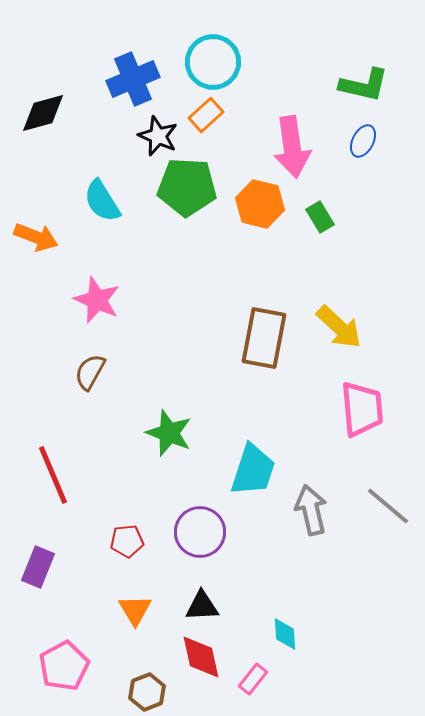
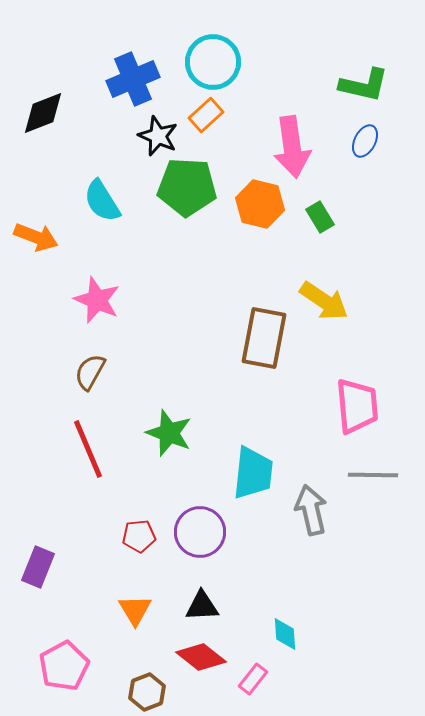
black diamond: rotated 6 degrees counterclockwise
blue ellipse: moved 2 px right
yellow arrow: moved 15 px left, 26 px up; rotated 9 degrees counterclockwise
pink trapezoid: moved 5 px left, 3 px up
cyan trapezoid: moved 3 px down; rotated 12 degrees counterclockwise
red line: moved 35 px right, 26 px up
gray line: moved 15 px left, 31 px up; rotated 39 degrees counterclockwise
red pentagon: moved 12 px right, 5 px up
red diamond: rotated 39 degrees counterclockwise
